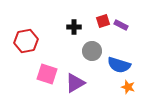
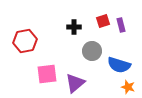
purple rectangle: rotated 48 degrees clockwise
red hexagon: moved 1 px left
pink square: rotated 25 degrees counterclockwise
purple triangle: rotated 10 degrees counterclockwise
